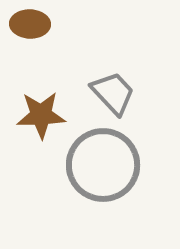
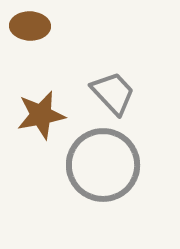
brown ellipse: moved 2 px down
brown star: rotated 9 degrees counterclockwise
